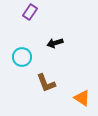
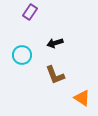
cyan circle: moved 2 px up
brown L-shape: moved 9 px right, 8 px up
